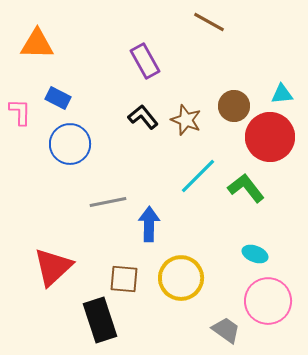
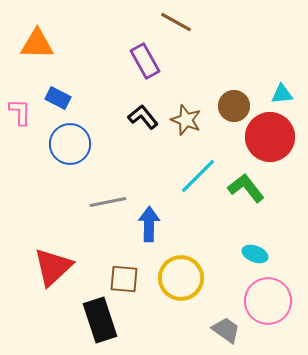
brown line: moved 33 px left
